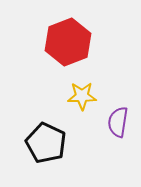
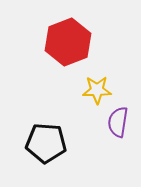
yellow star: moved 15 px right, 6 px up
black pentagon: rotated 21 degrees counterclockwise
